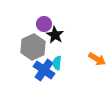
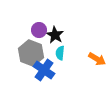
purple circle: moved 5 px left, 6 px down
gray hexagon: moved 2 px left, 6 px down; rotated 15 degrees counterclockwise
cyan semicircle: moved 3 px right, 10 px up
